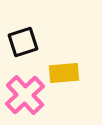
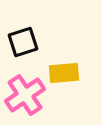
pink cross: rotated 9 degrees clockwise
